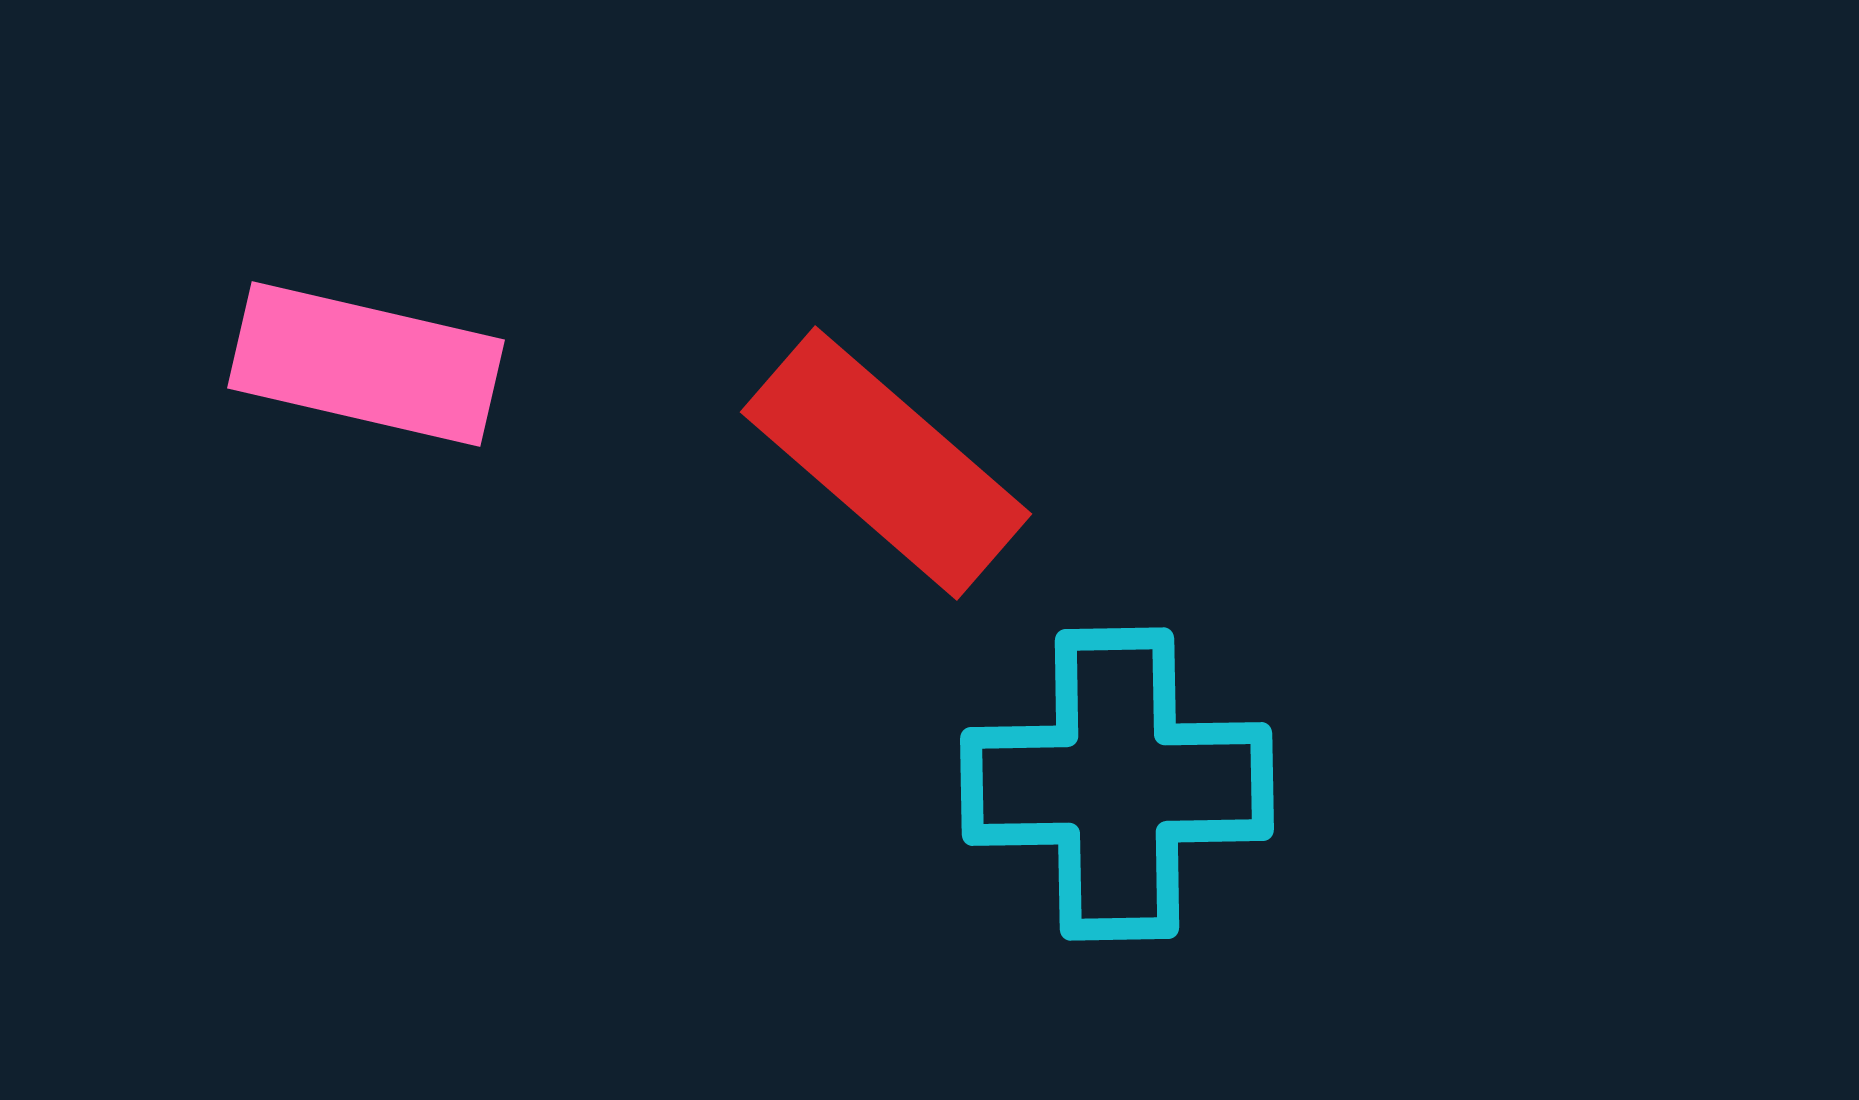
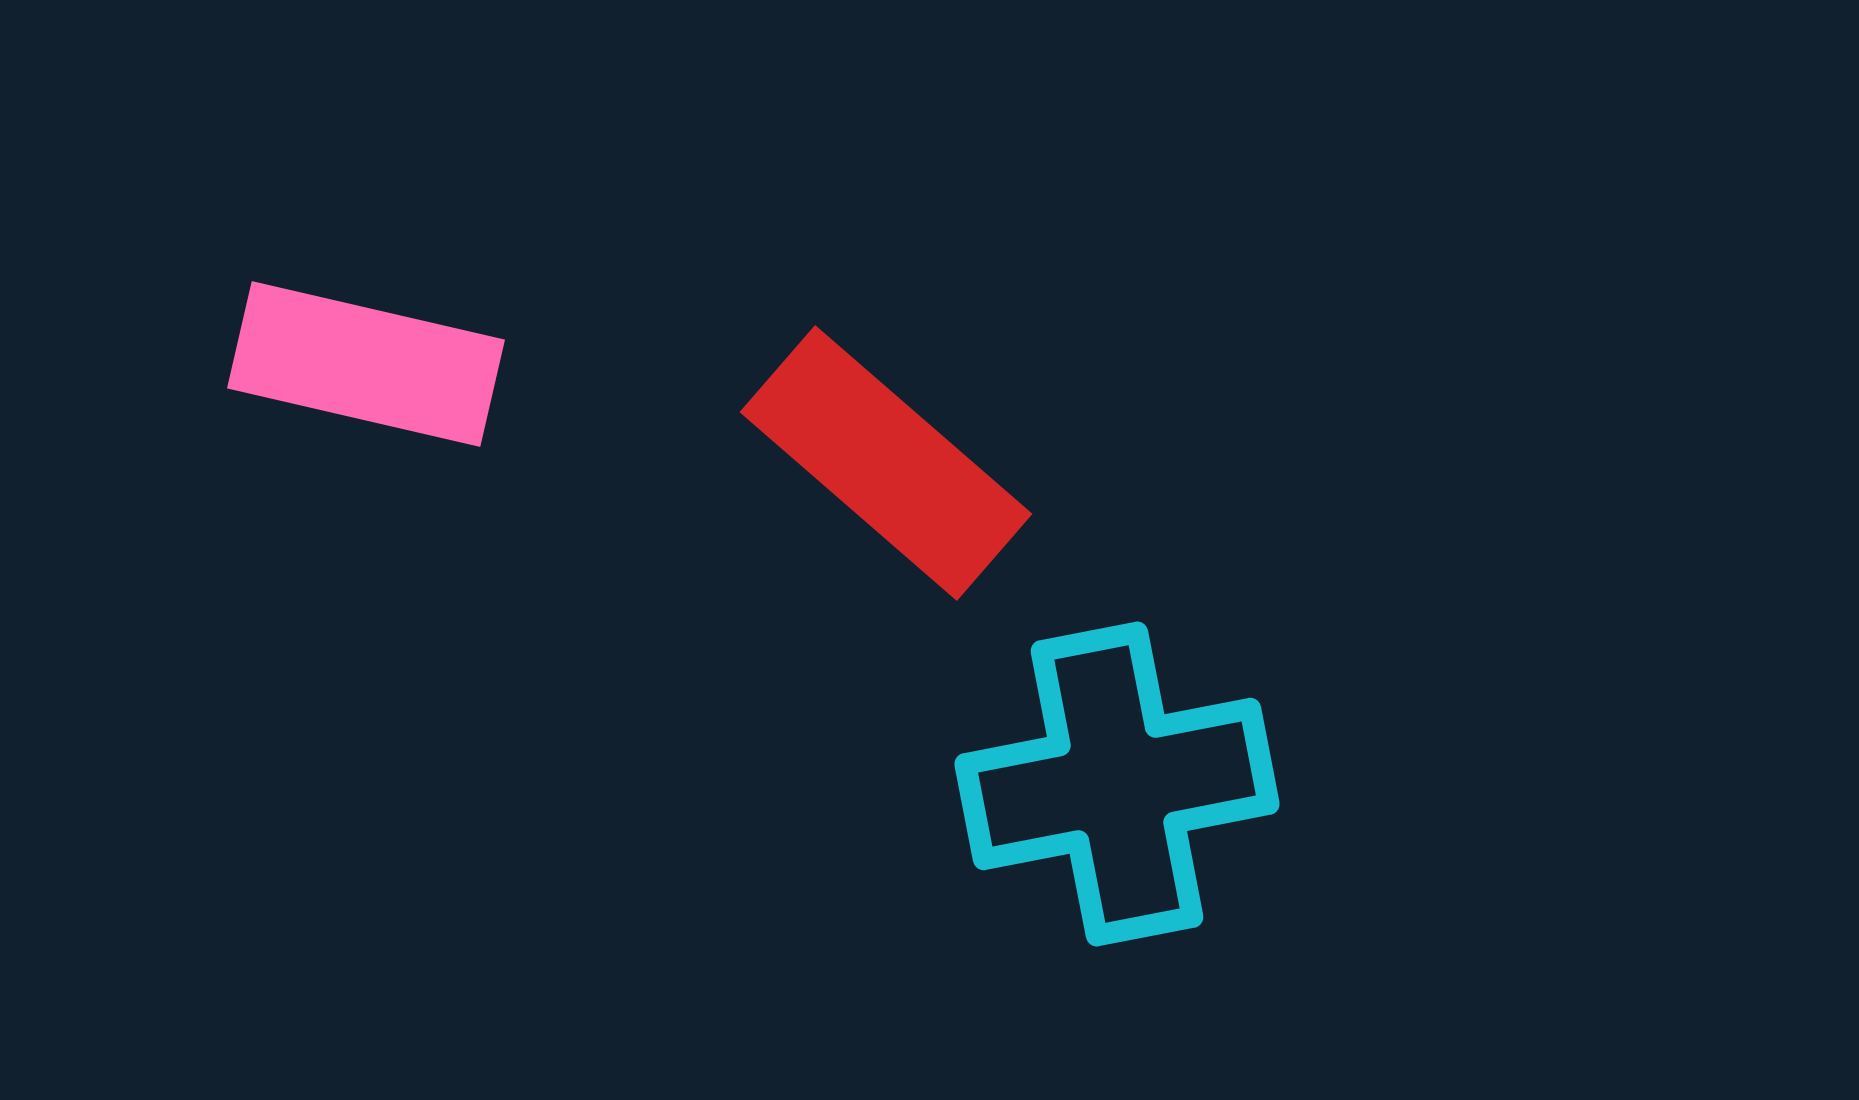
cyan cross: rotated 10 degrees counterclockwise
